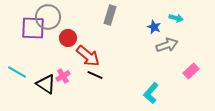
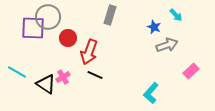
cyan arrow: moved 3 px up; rotated 32 degrees clockwise
red arrow: moved 1 px right, 4 px up; rotated 70 degrees clockwise
pink cross: moved 1 px down
